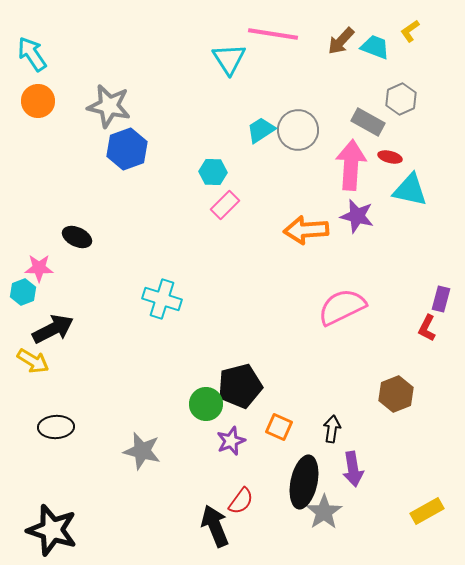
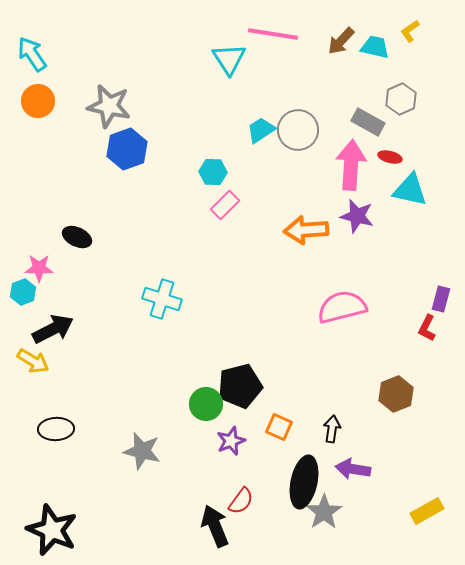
cyan trapezoid at (375, 47): rotated 8 degrees counterclockwise
pink semicircle at (342, 307): rotated 12 degrees clockwise
black ellipse at (56, 427): moved 2 px down
purple arrow at (353, 469): rotated 108 degrees clockwise
black star at (52, 530): rotated 6 degrees clockwise
